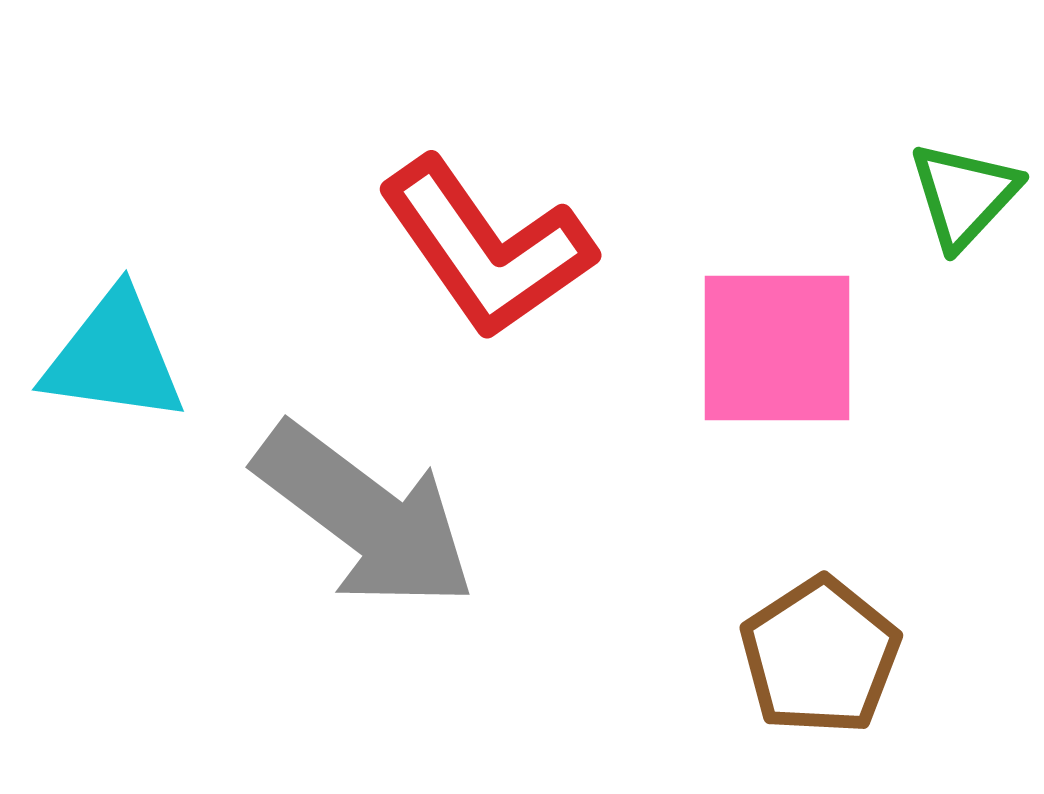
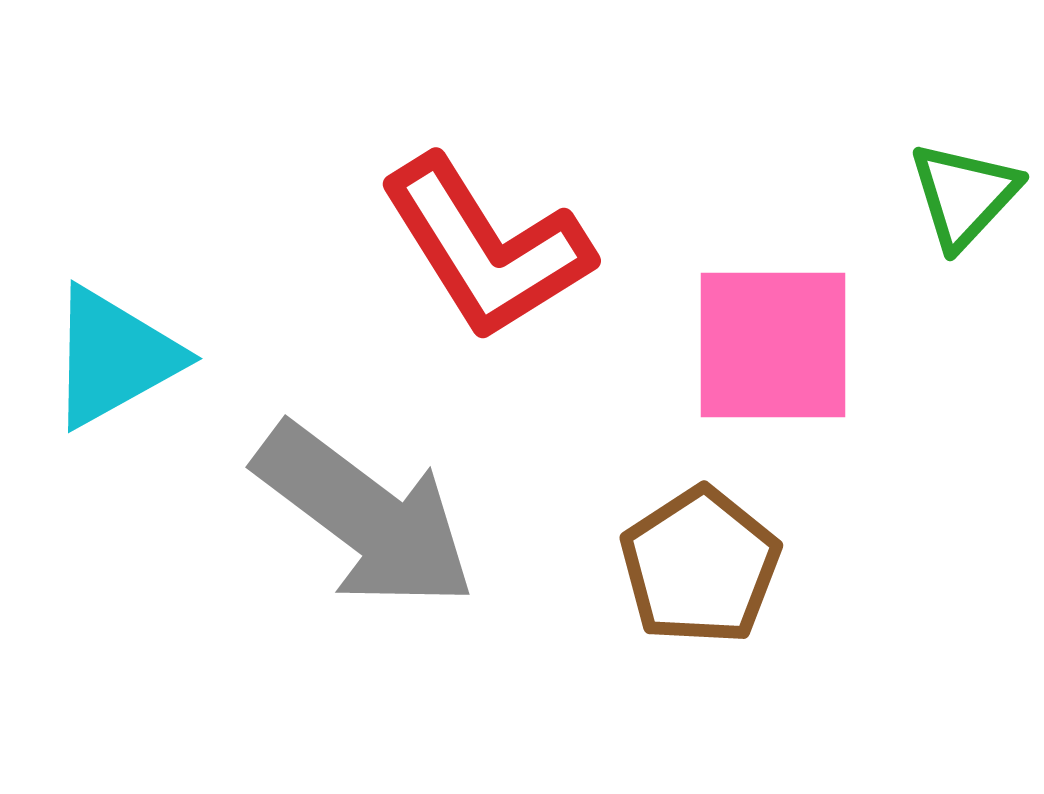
red L-shape: rotated 3 degrees clockwise
pink square: moved 4 px left, 3 px up
cyan triangle: rotated 37 degrees counterclockwise
brown pentagon: moved 120 px left, 90 px up
